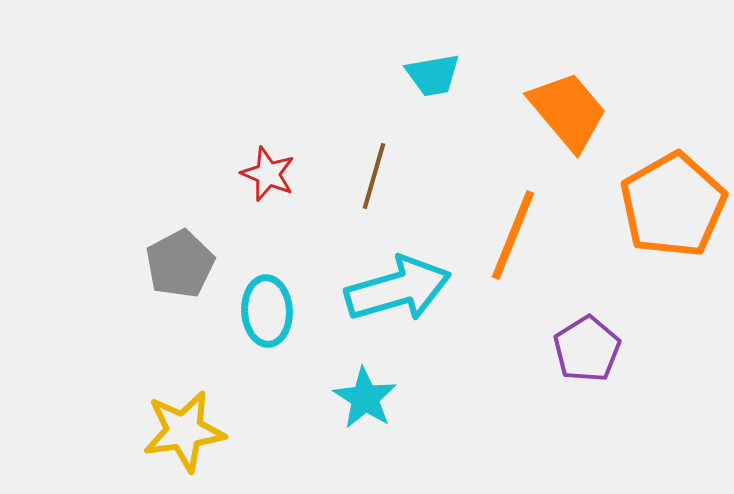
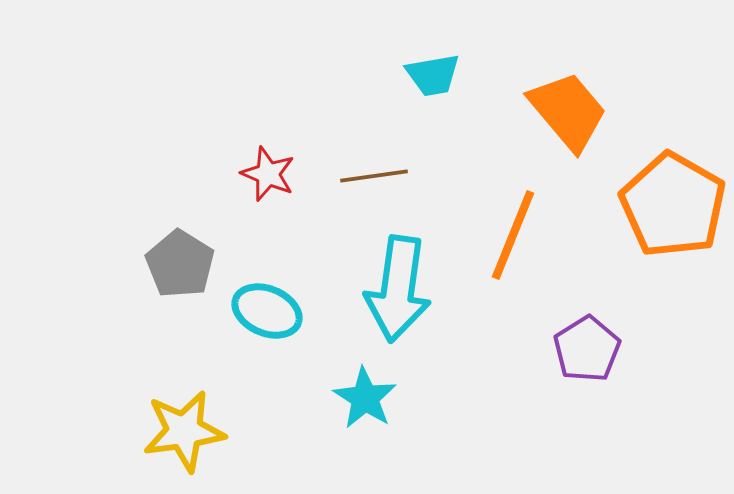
brown line: rotated 66 degrees clockwise
orange pentagon: rotated 12 degrees counterclockwise
gray pentagon: rotated 12 degrees counterclockwise
cyan arrow: rotated 114 degrees clockwise
cyan ellipse: rotated 64 degrees counterclockwise
